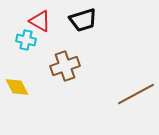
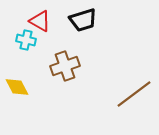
brown line: moved 2 px left; rotated 9 degrees counterclockwise
